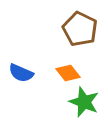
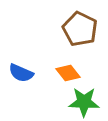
green star: rotated 20 degrees counterclockwise
